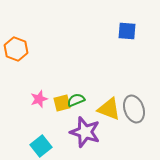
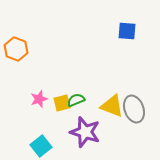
yellow triangle: moved 3 px right, 3 px up
